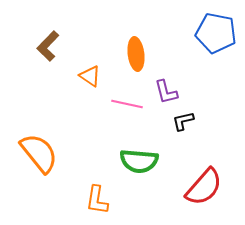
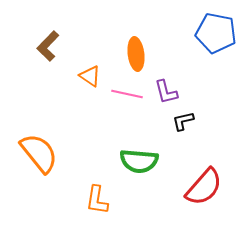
pink line: moved 10 px up
